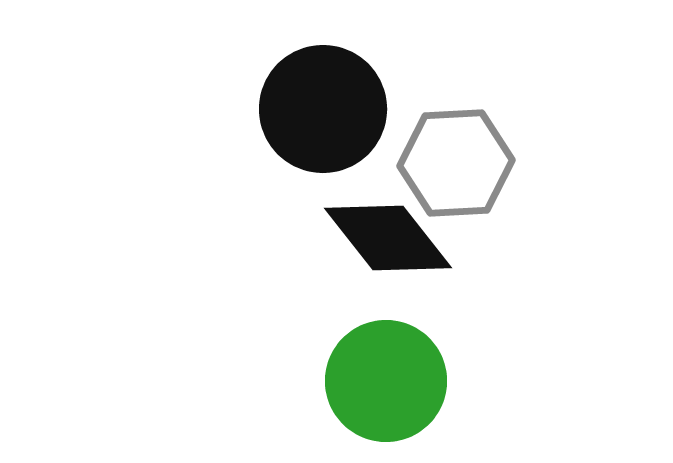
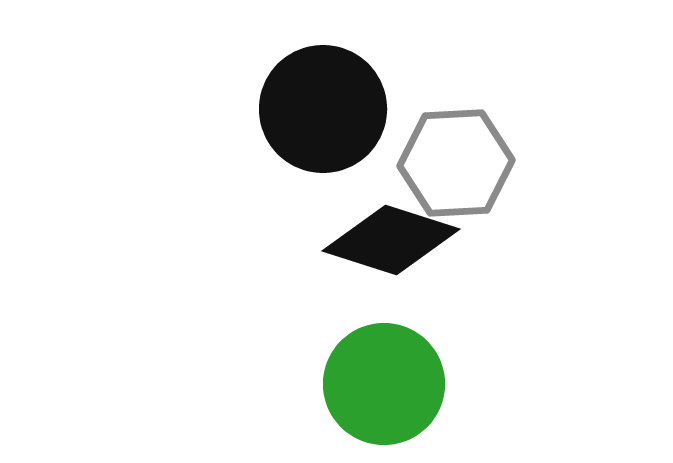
black diamond: moved 3 px right, 2 px down; rotated 34 degrees counterclockwise
green circle: moved 2 px left, 3 px down
